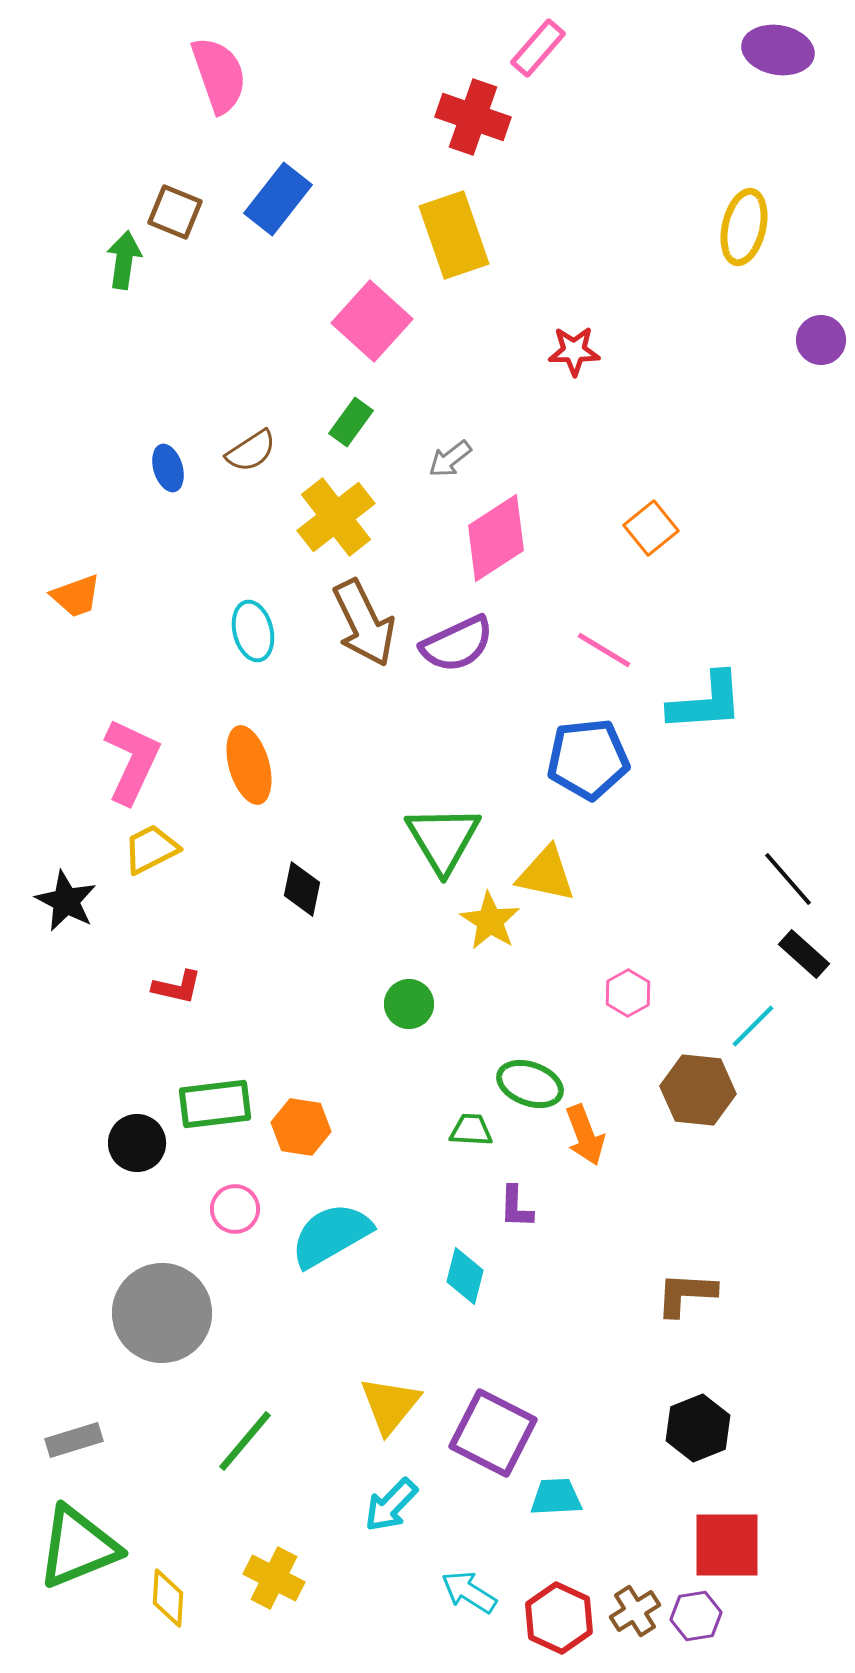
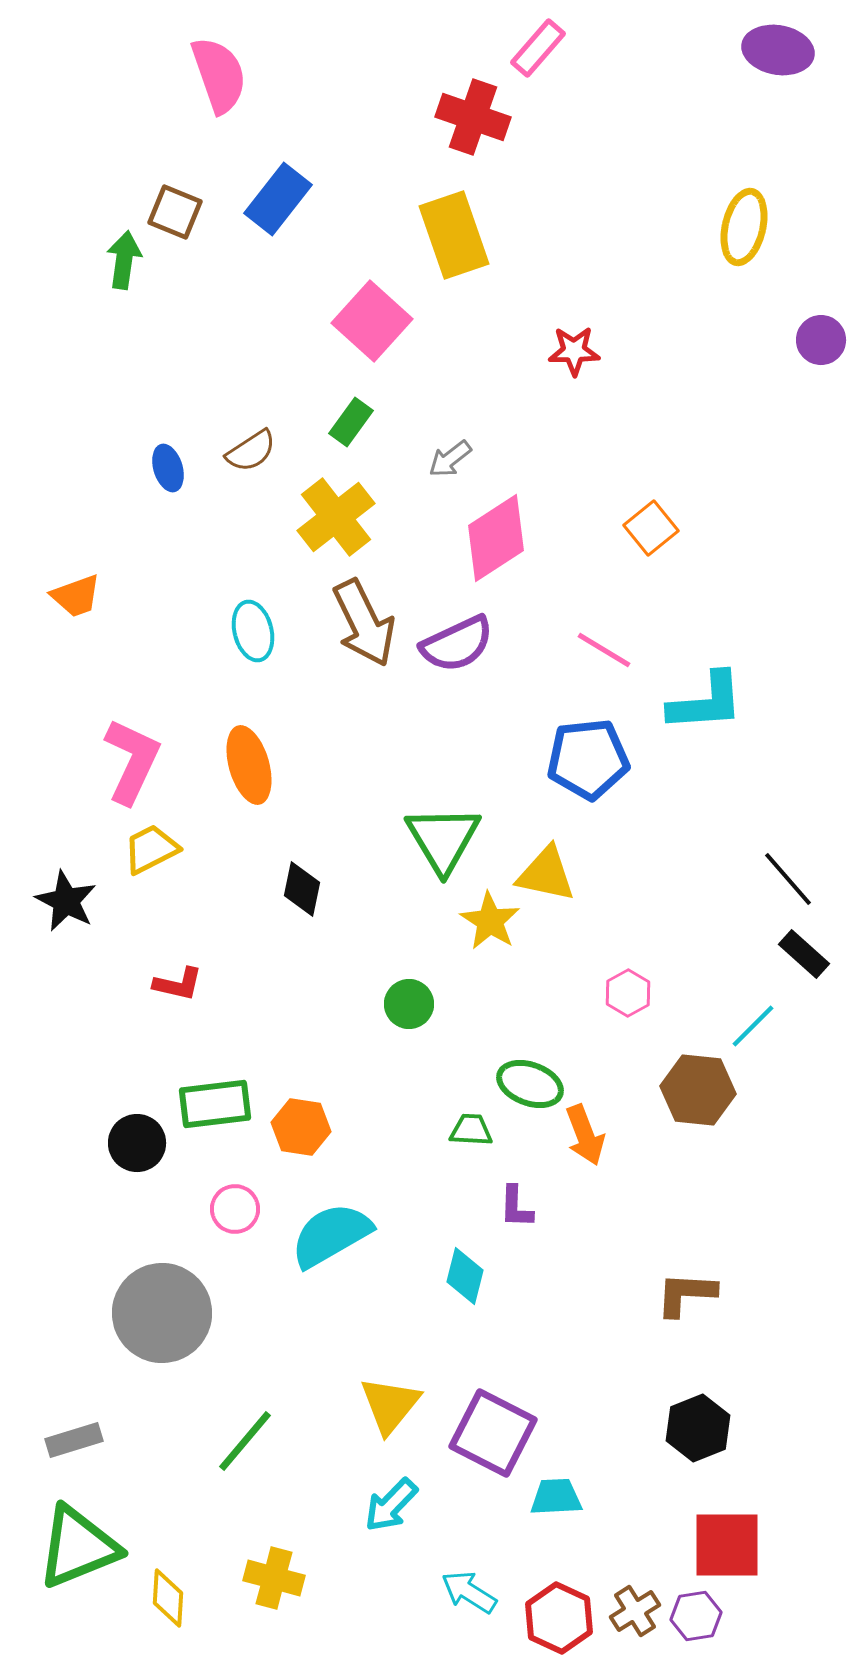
red L-shape at (177, 987): moved 1 px right, 3 px up
yellow cross at (274, 1578): rotated 12 degrees counterclockwise
